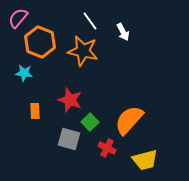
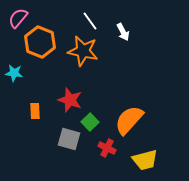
cyan star: moved 10 px left
